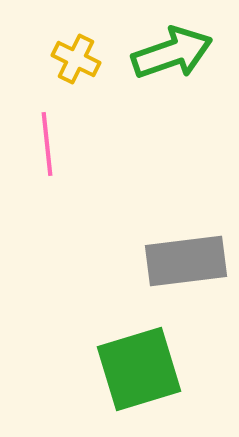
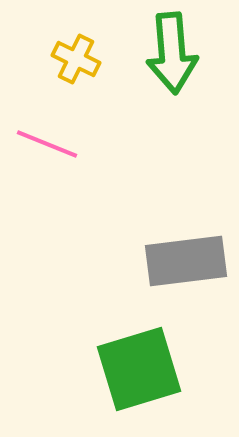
green arrow: rotated 104 degrees clockwise
pink line: rotated 62 degrees counterclockwise
